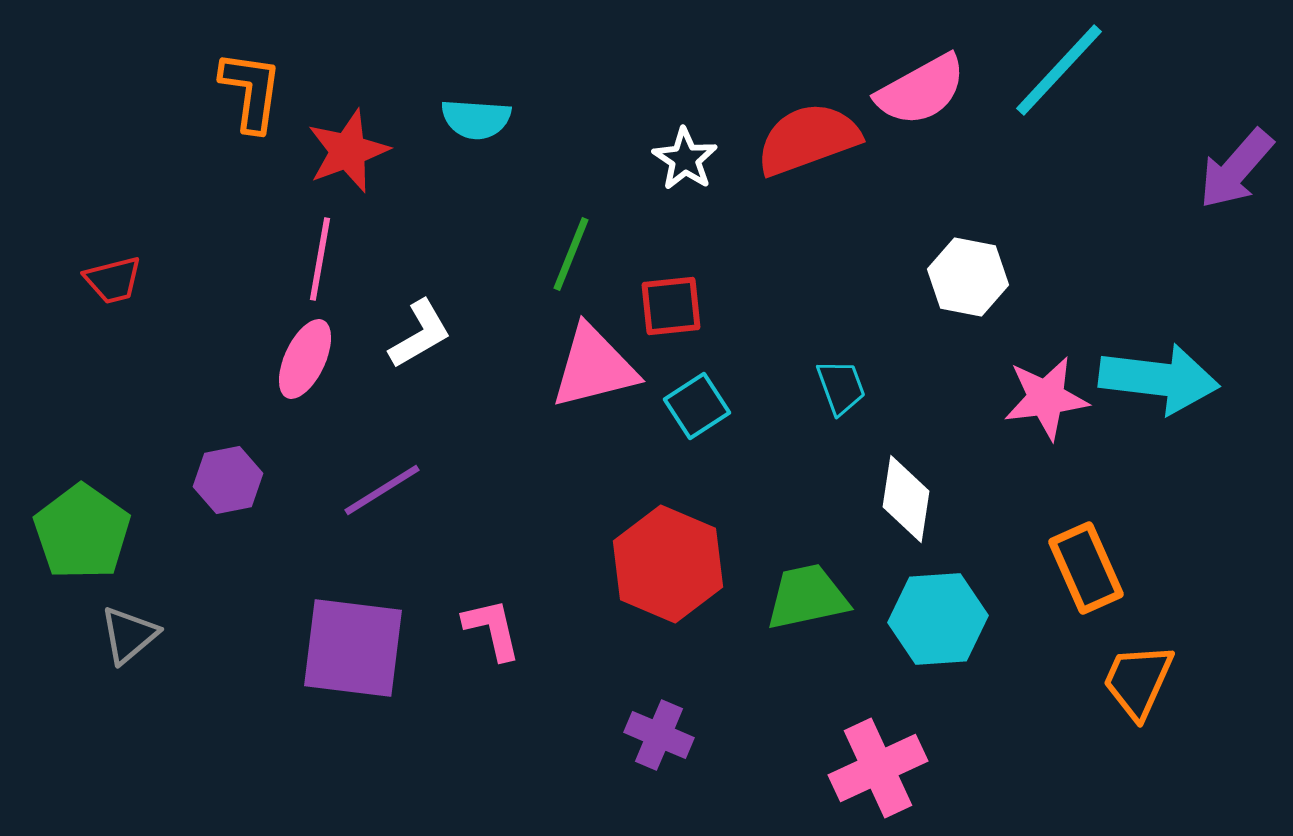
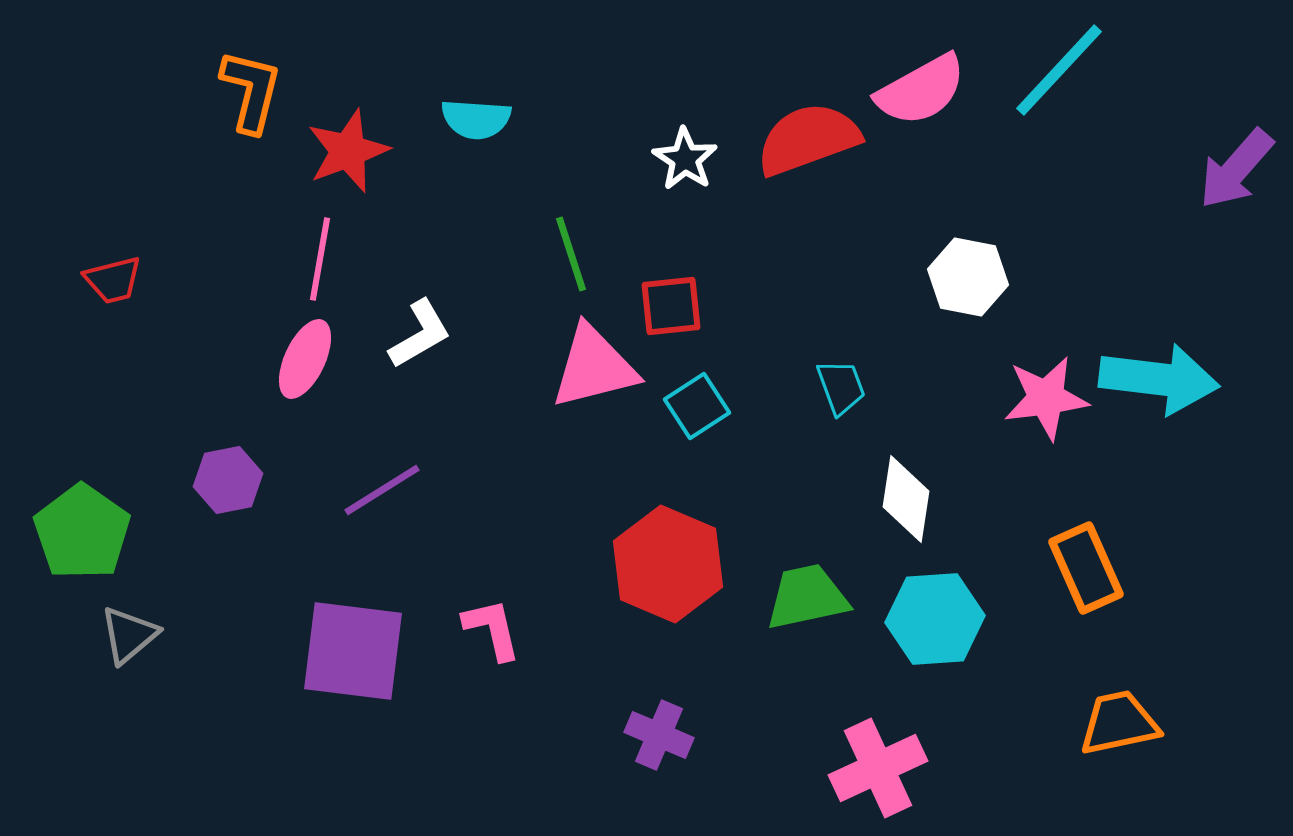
orange L-shape: rotated 6 degrees clockwise
green line: rotated 40 degrees counterclockwise
cyan hexagon: moved 3 px left
purple square: moved 3 px down
orange trapezoid: moved 19 px left, 42 px down; rotated 54 degrees clockwise
